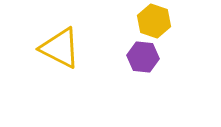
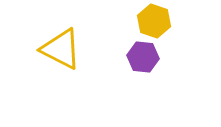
yellow triangle: moved 1 px right, 1 px down
